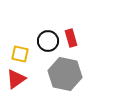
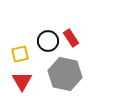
red rectangle: rotated 18 degrees counterclockwise
yellow square: rotated 24 degrees counterclockwise
red triangle: moved 6 px right, 2 px down; rotated 25 degrees counterclockwise
